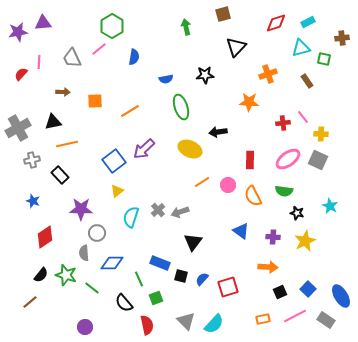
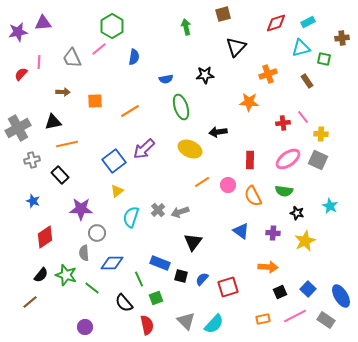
purple cross at (273, 237): moved 4 px up
